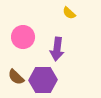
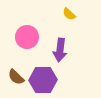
yellow semicircle: moved 1 px down
pink circle: moved 4 px right
purple arrow: moved 3 px right, 1 px down
